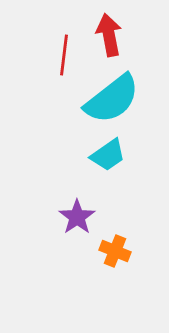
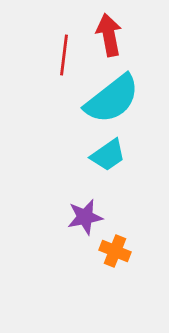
purple star: moved 8 px right; rotated 24 degrees clockwise
